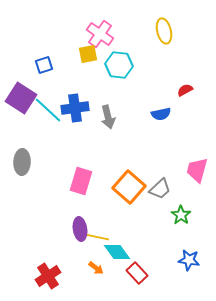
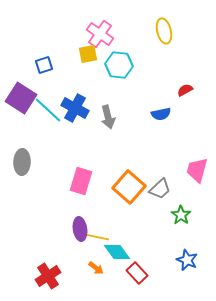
blue cross: rotated 36 degrees clockwise
blue star: moved 2 px left; rotated 15 degrees clockwise
